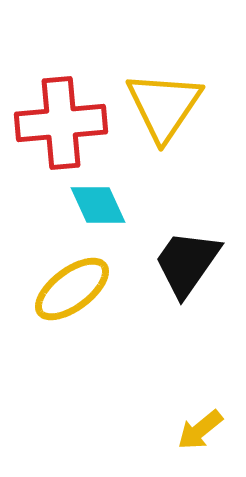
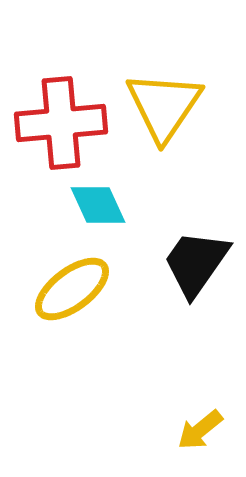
black trapezoid: moved 9 px right
